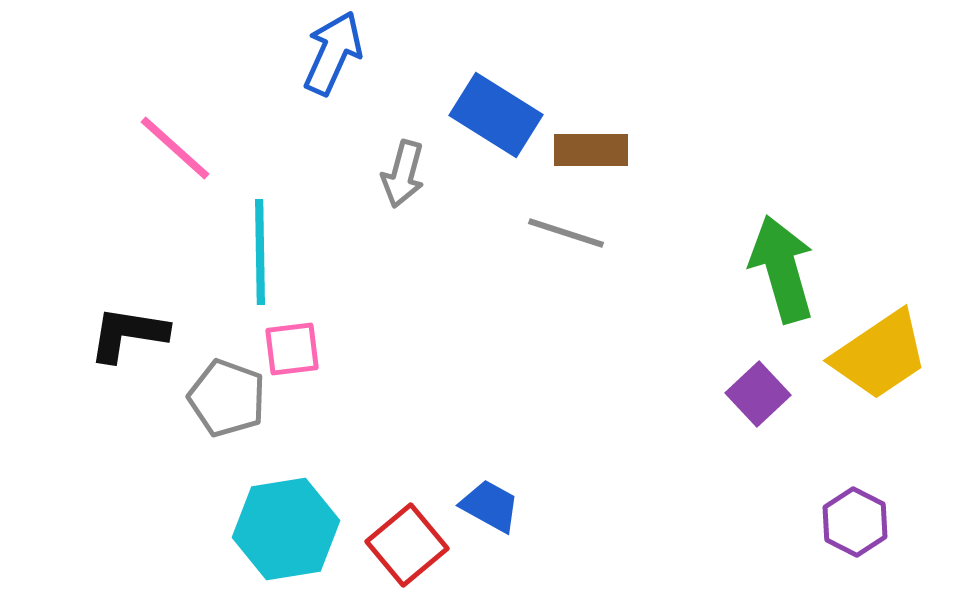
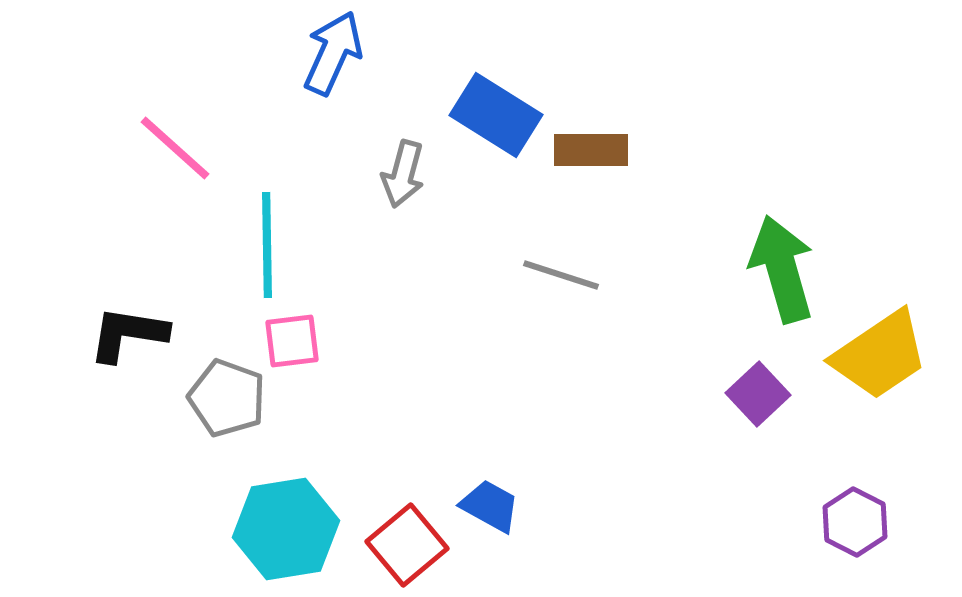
gray line: moved 5 px left, 42 px down
cyan line: moved 7 px right, 7 px up
pink square: moved 8 px up
